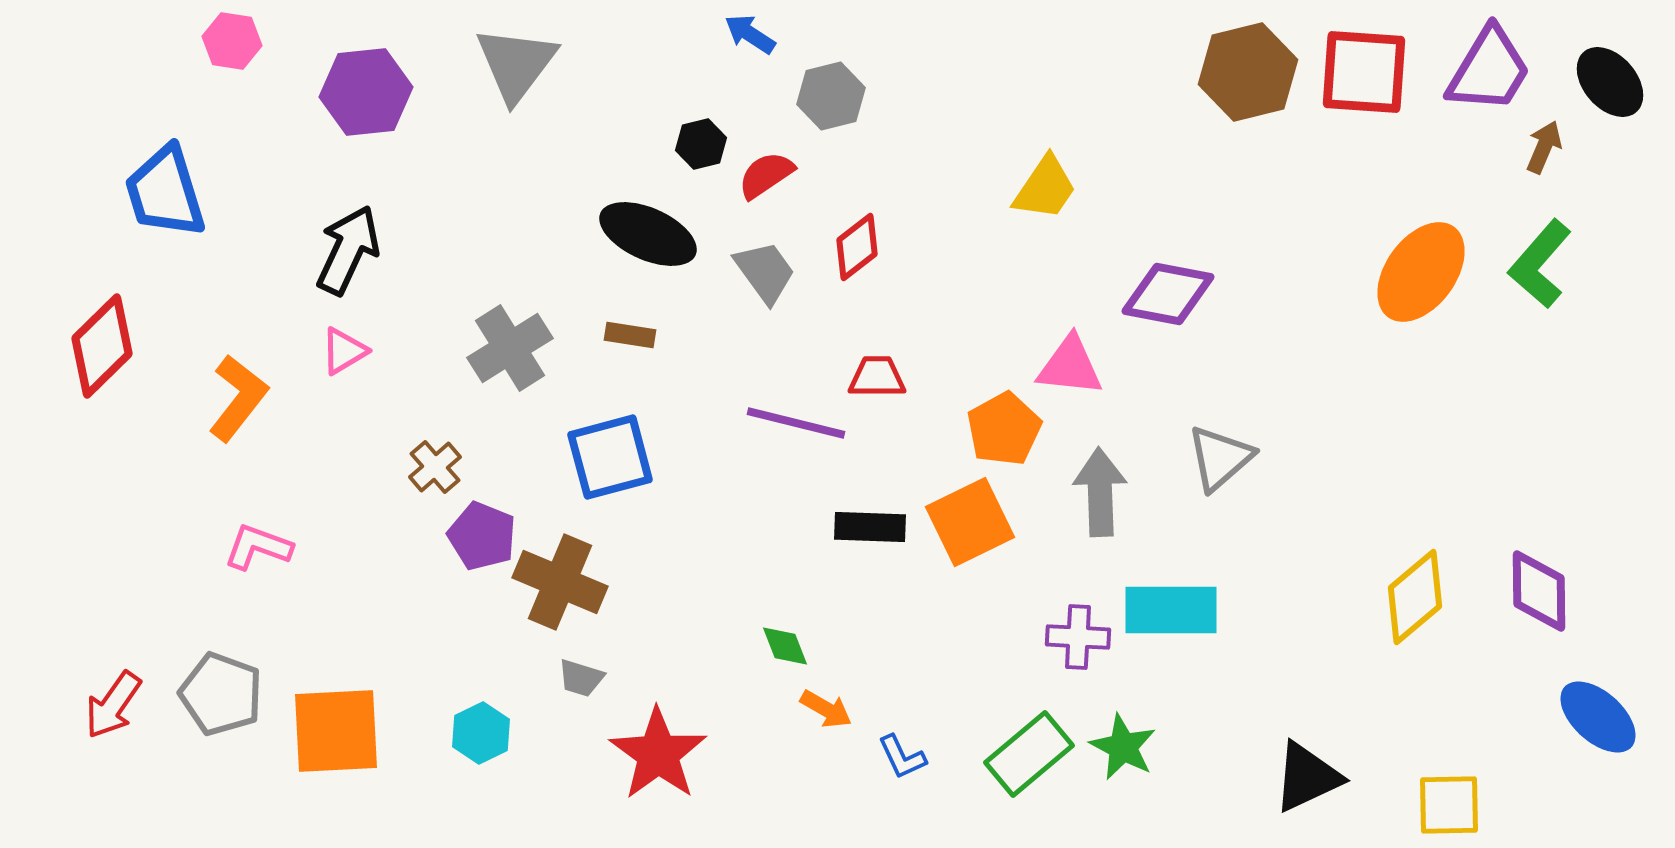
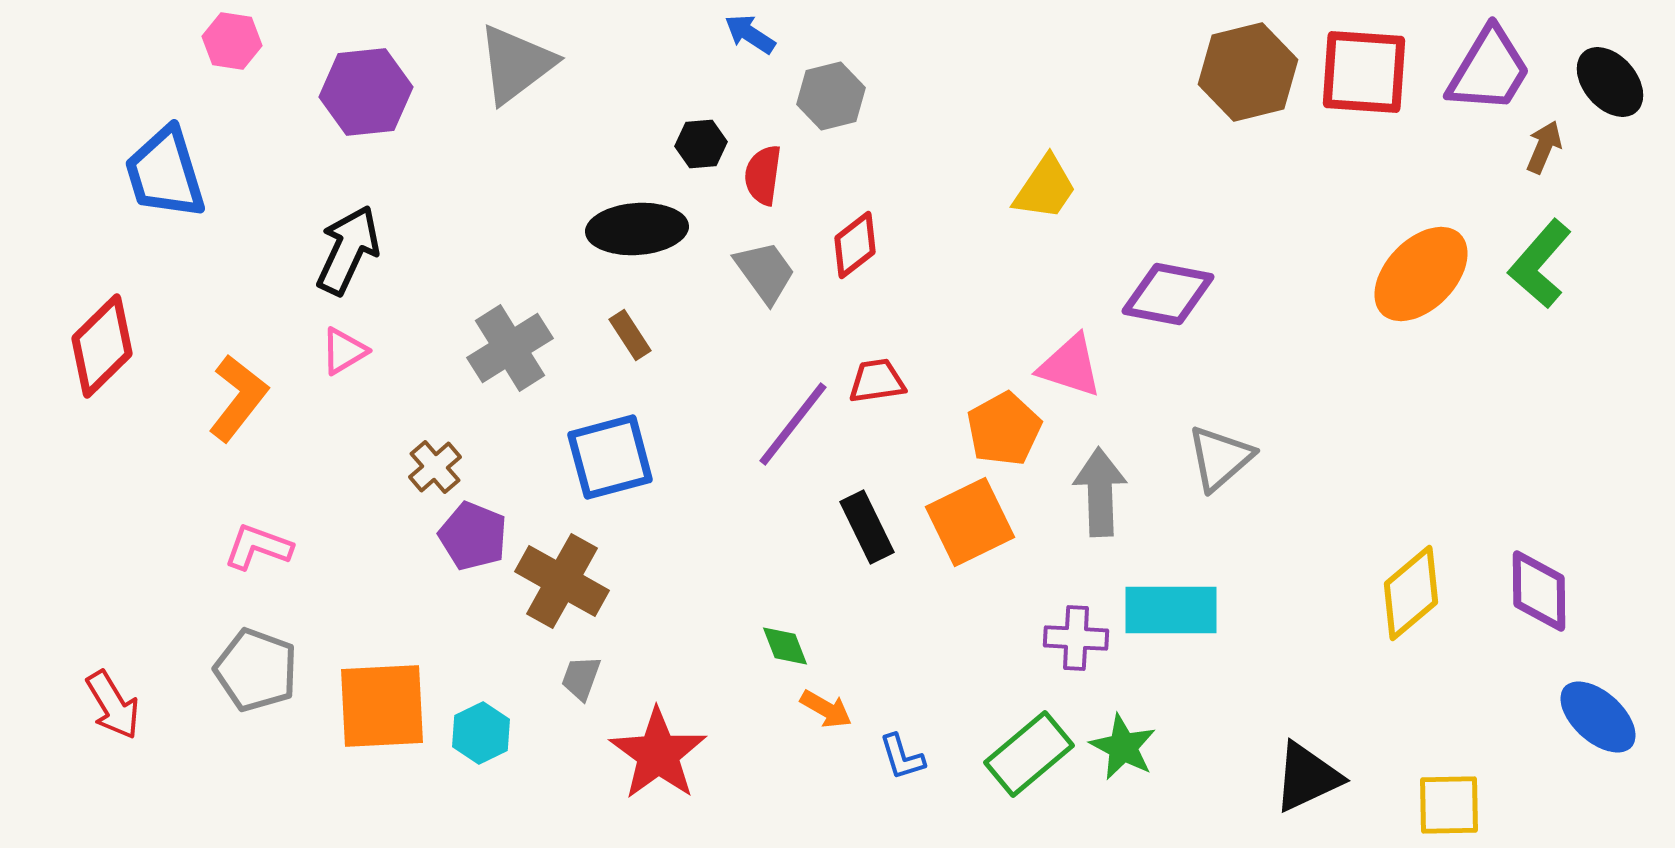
gray triangle at (516, 64): rotated 16 degrees clockwise
black hexagon at (701, 144): rotated 9 degrees clockwise
red semicircle at (766, 175): moved 3 px left; rotated 48 degrees counterclockwise
blue trapezoid at (165, 192): moved 19 px up
black ellipse at (648, 234): moved 11 px left, 5 px up; rotated 28 degrees counterclockwise
red diamond at (857, 247): moved 2 px left, 2 px up
orange ellipse at (1421, 272): moved 2 px down; rotated 8 degrees clockwise
brown rectangle at (630, 335): rotated 48 degrees clockwise
pink triangle at (1070, 366): rotated 12 degrees clockwise
red trapezoid at (877, 377): moved 4 px down; rotated 8 degrees counterclockwise
purple line at (796, 423): moved 3 px left, 1 px down; rotated 66 degrees counterclockwise
black rectangle at (870, 527): moved 3 px left; rotated 62 degrees clockwise
purple pentagon at (482, 536): moved 9 px left
brown cross at (560, 582): moved 2 px right, 1 px up; rotated 6 degrees clockwise
yellow diamond at (1415, 597): moved 4 px left, 4 px up
purple cross at (1078, 637): moved 2 px left, 1 px down
gray trapezoid at (581, 678): rotated 93 degrees clockwise
gray pentagon at (221, 694): moved 35 px right, 24 px up
red arrow at (113, 705): rotated 66 degrees counterclockwise
orange square at (336, 731): moved 46 px right, 25 px up
blue L-shape at (902, 757): rotated 8 degrees clockwise
